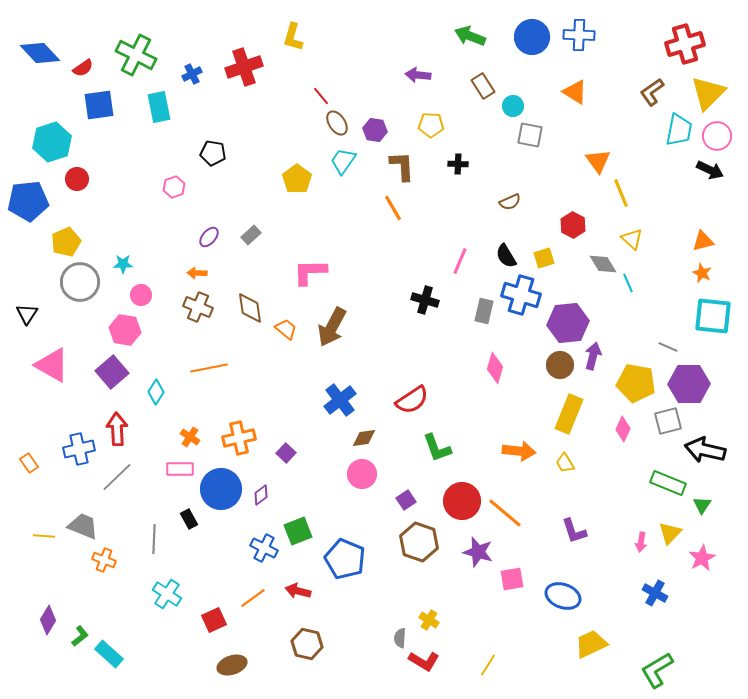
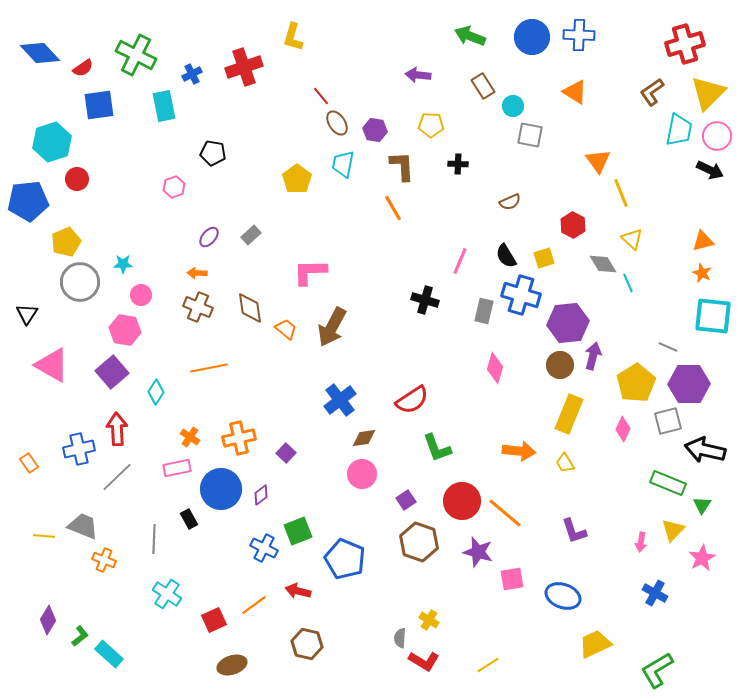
cyan rectangle at (159, 107): moved 5 px right, 1 px up
cyan trapezoid at (343, 161): moved 3 px down; rotated 24 degrees counterclockwise
yellow pentagon at (636, 383): rotated 30 degrees clockwise
pink rectangle at (180, 469): moved 3 px left, 1 px up; rotated 12 degrees counterclockwise
yellow triangle at (670, 533): moved 3 px right, 3 px up
orange line at (253, 598): moved 1 px right, 7 px down
yellow trapezoid at (591, 644): moved 4 px right
yellow line at (488, 665): rotated 25 degrees clockwise
